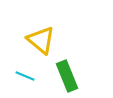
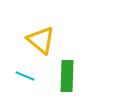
green rectangle: rotated 24 degrees clockwise
